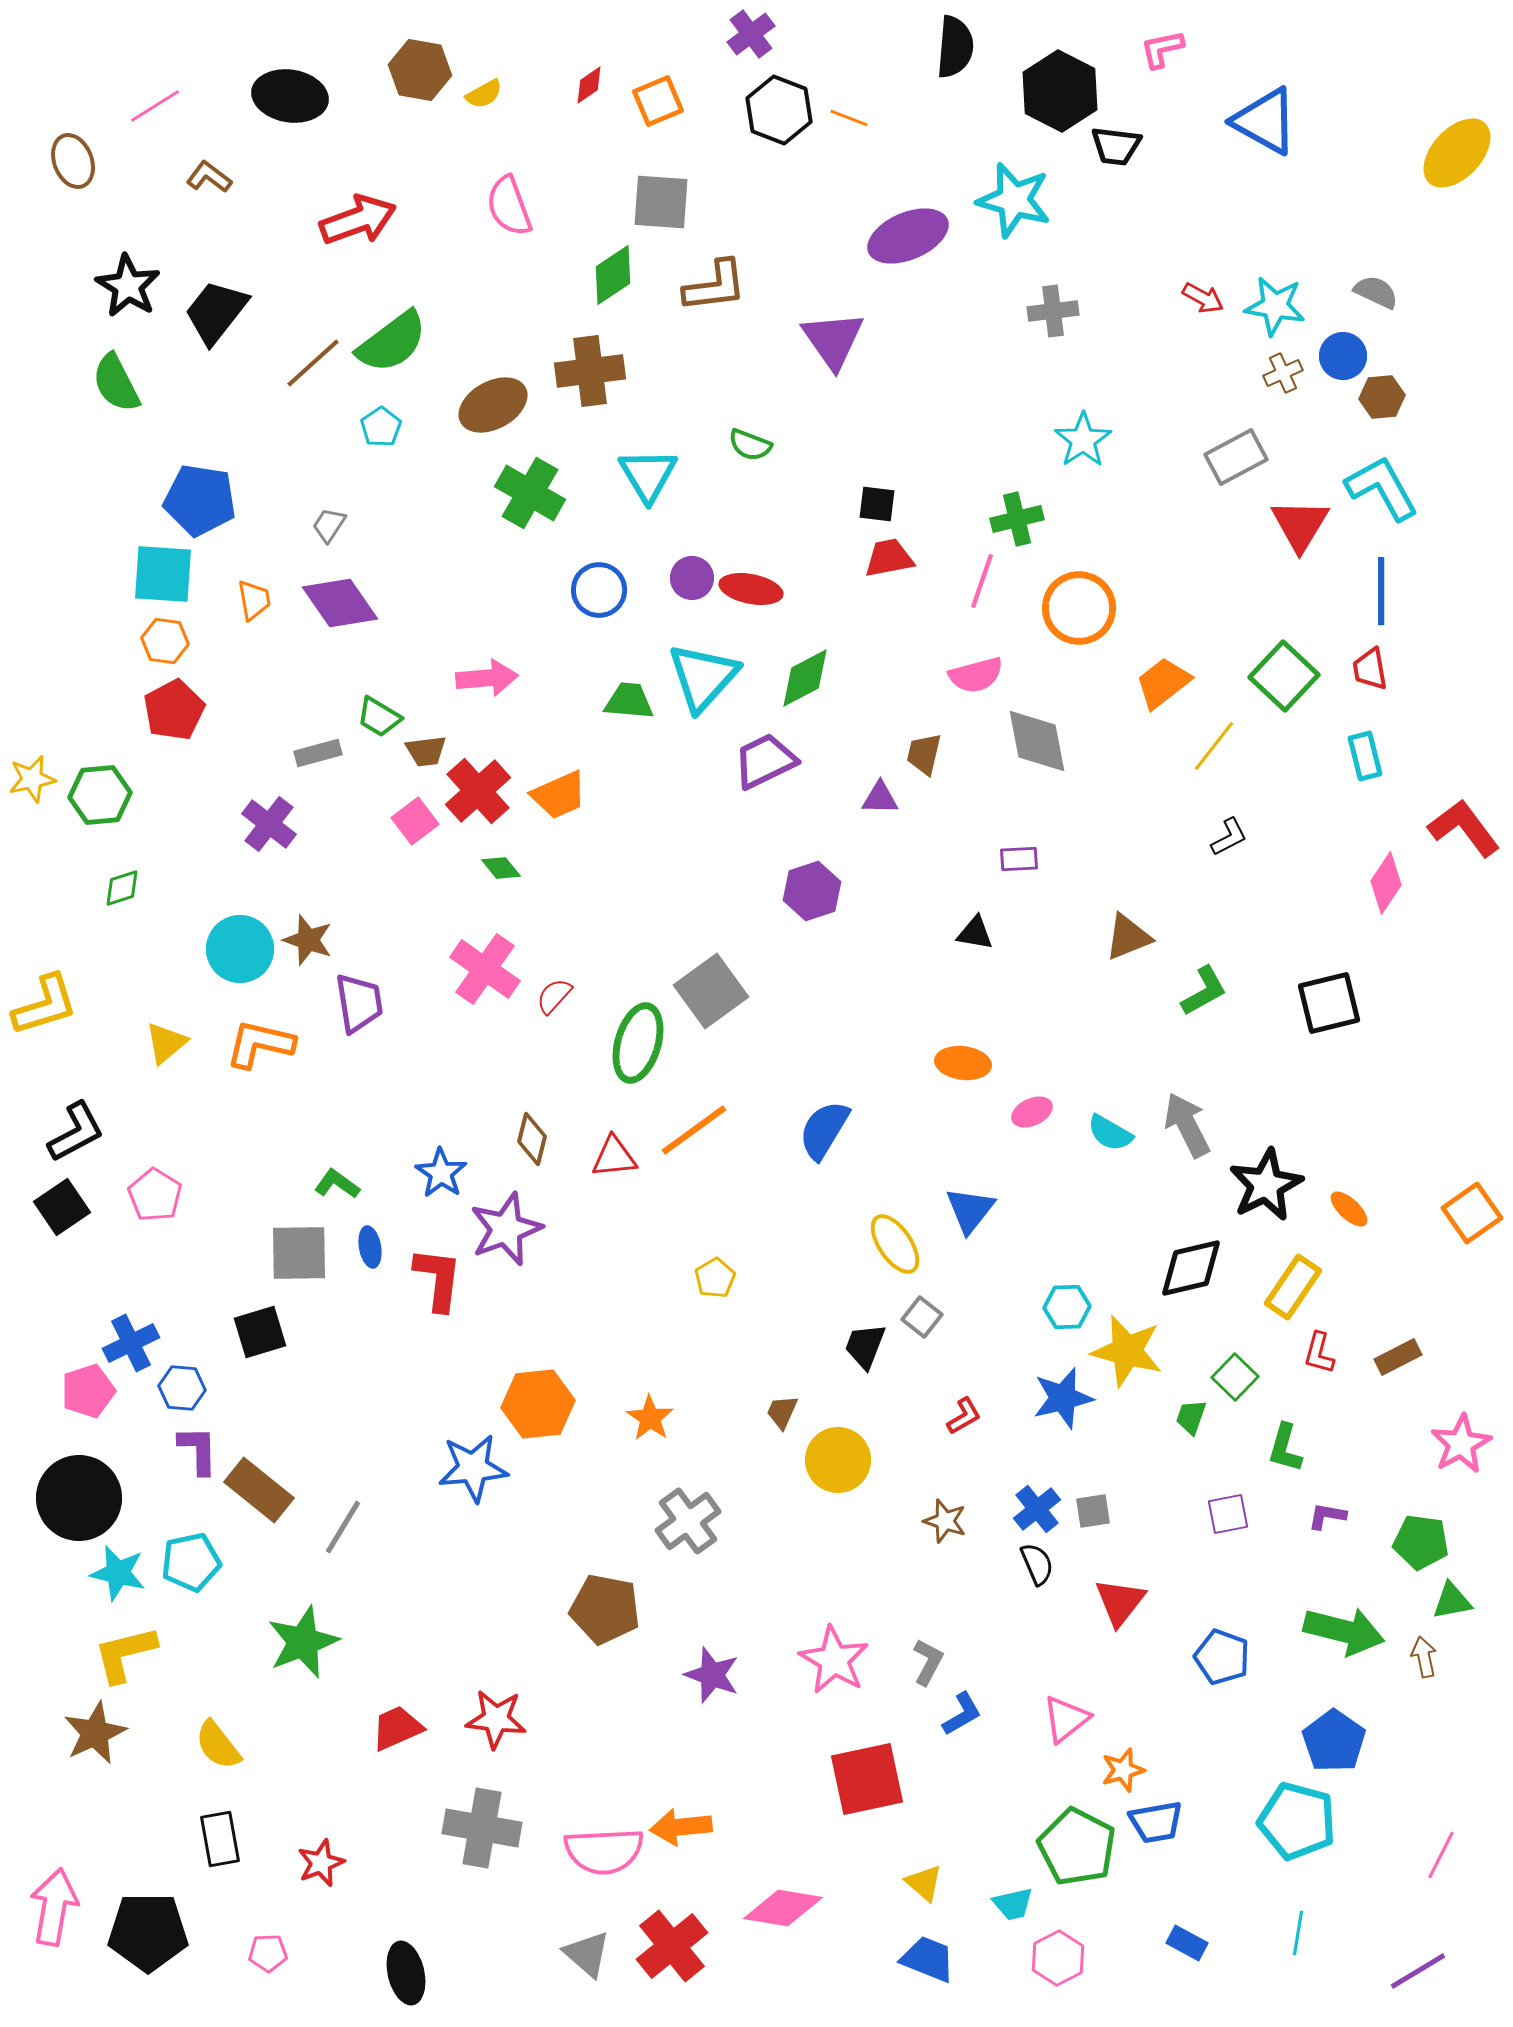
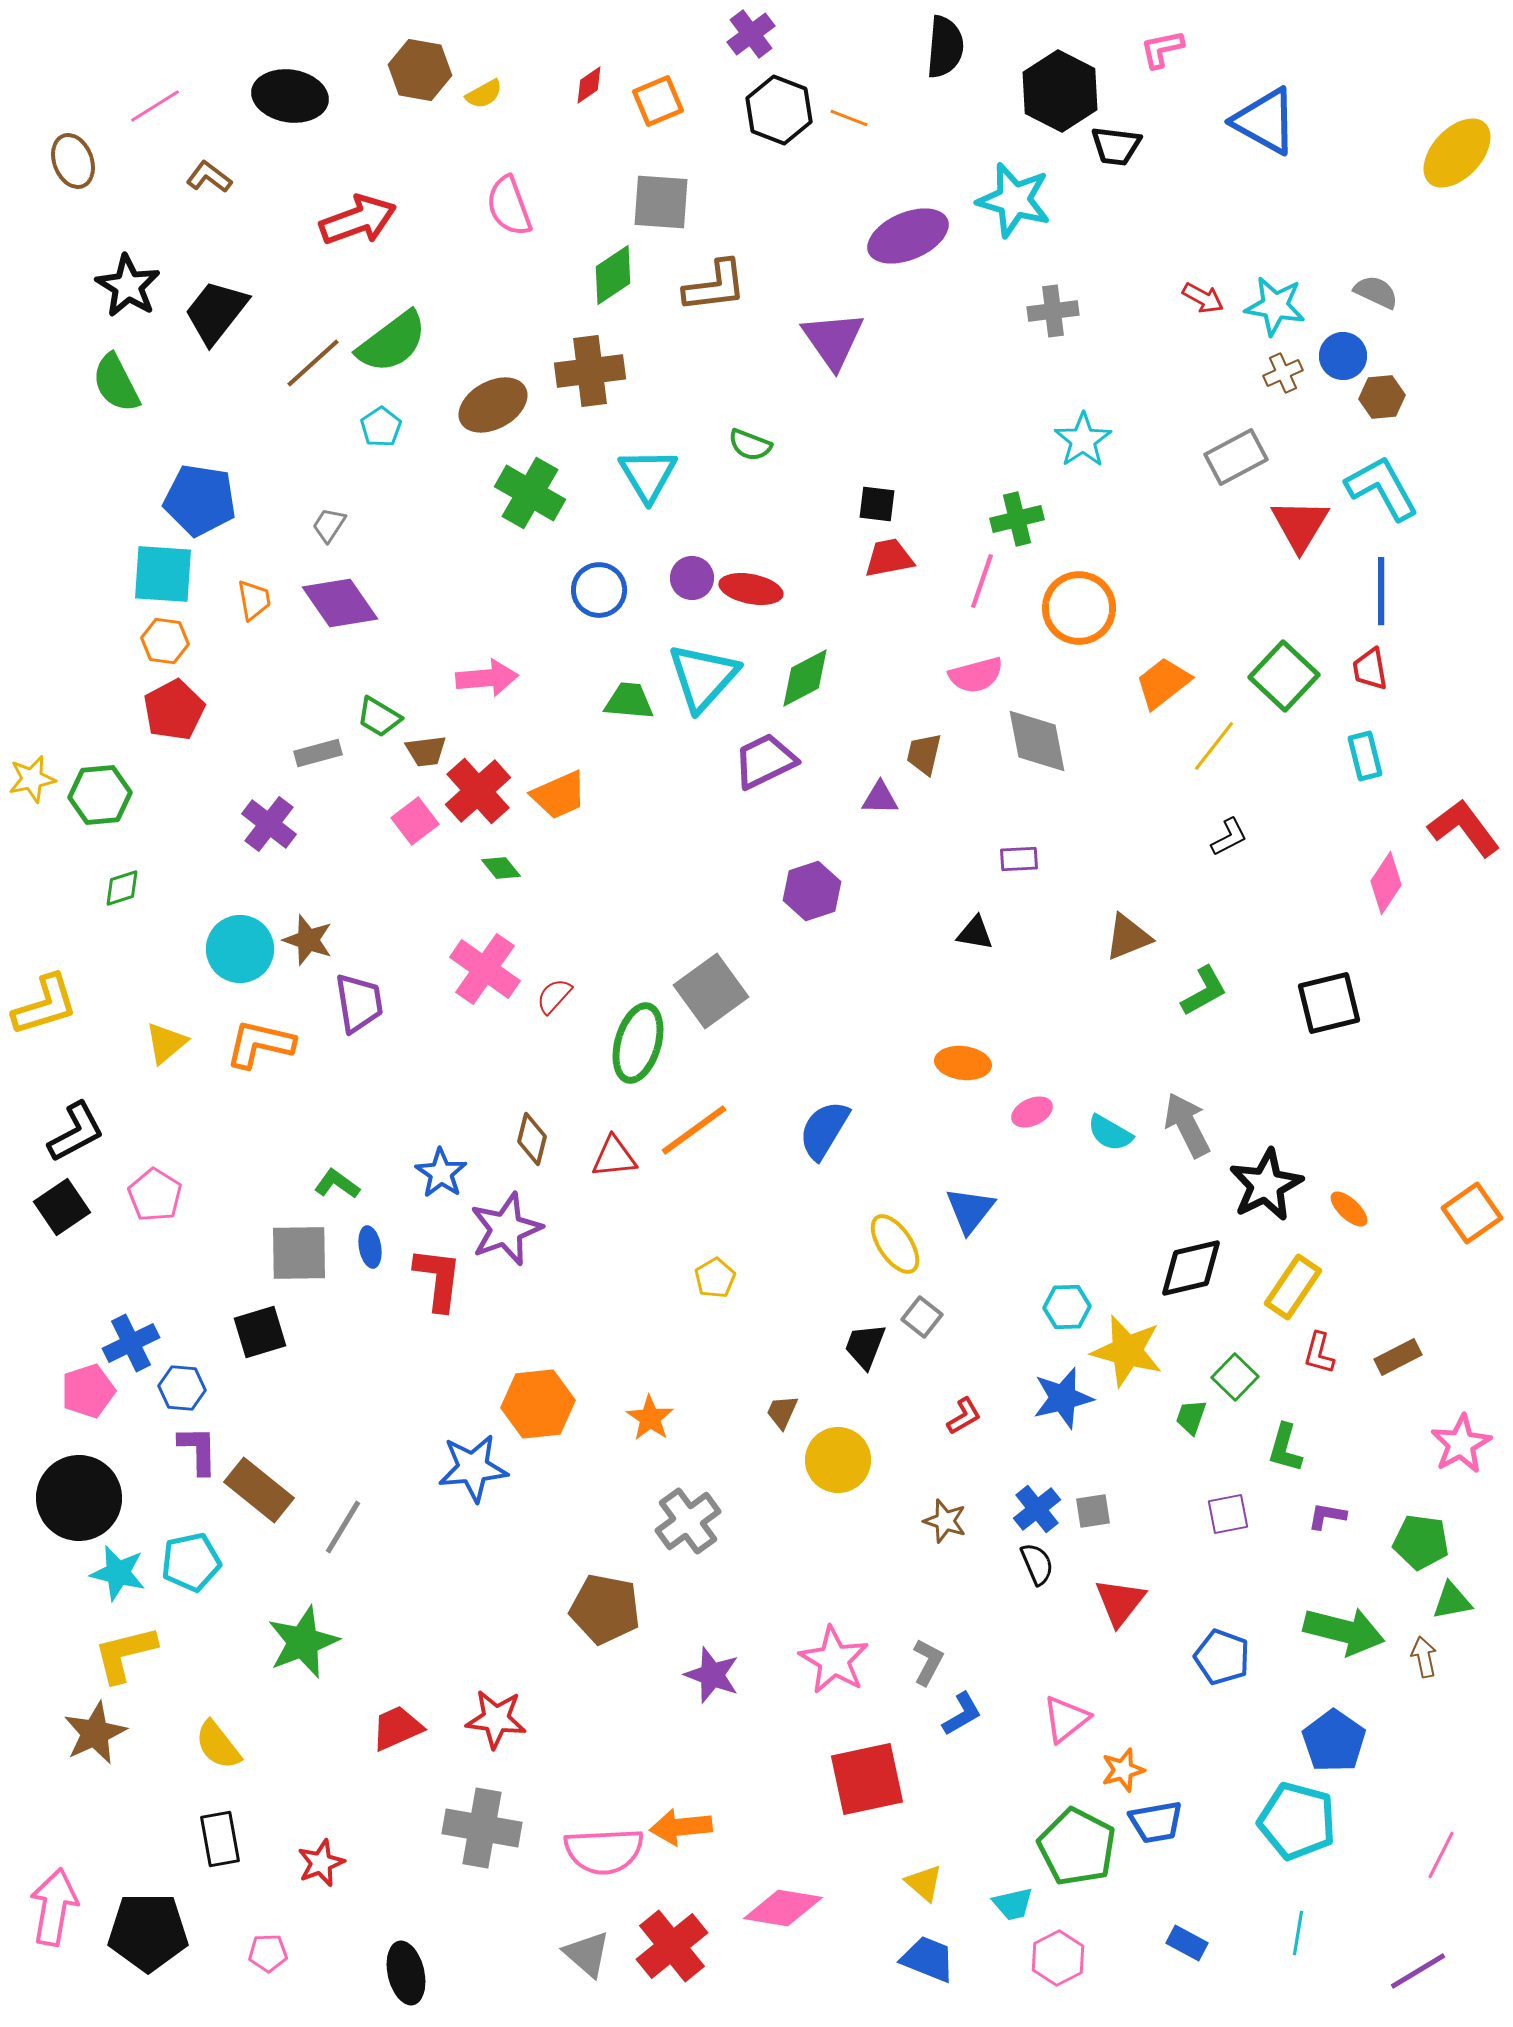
black semicircle at (955, 47): moved 10 px left
